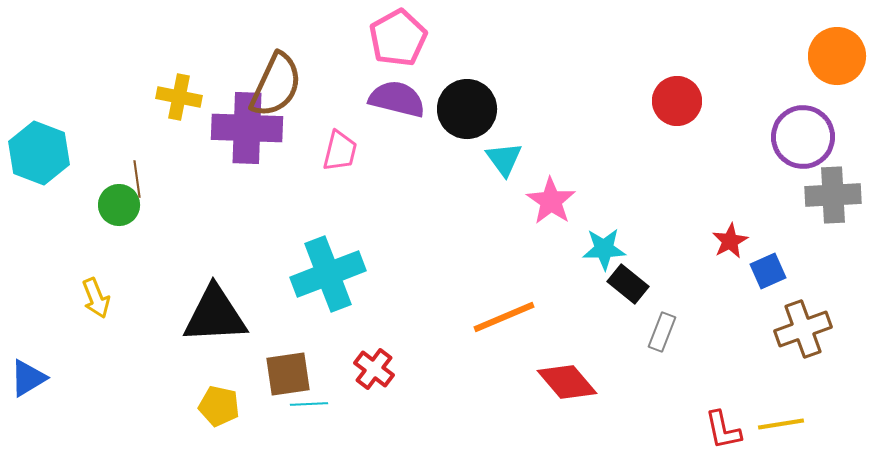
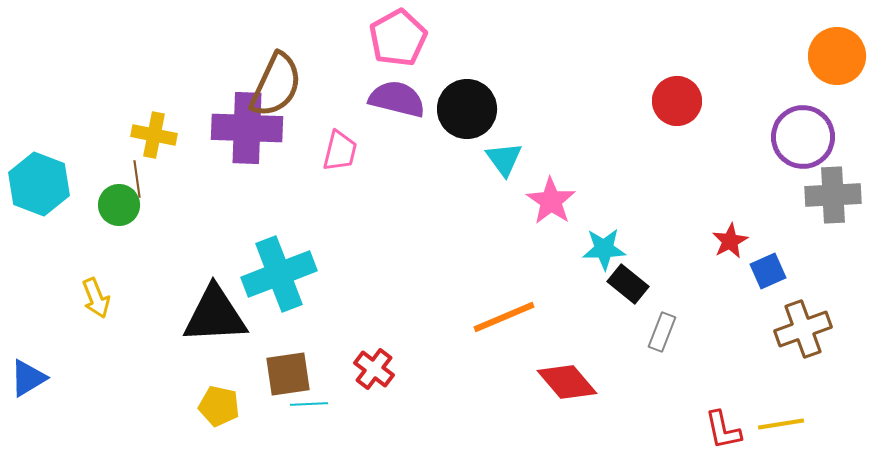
yellow cross: moved 25 px left, 38 px down
cyan hexagon: moved 31 px down
cyan cross: moved 49 px left
